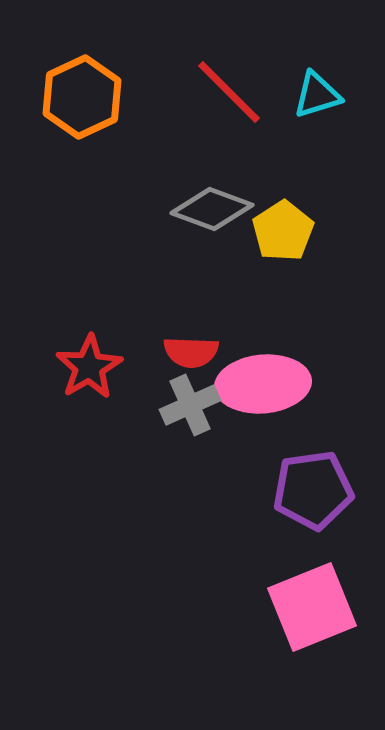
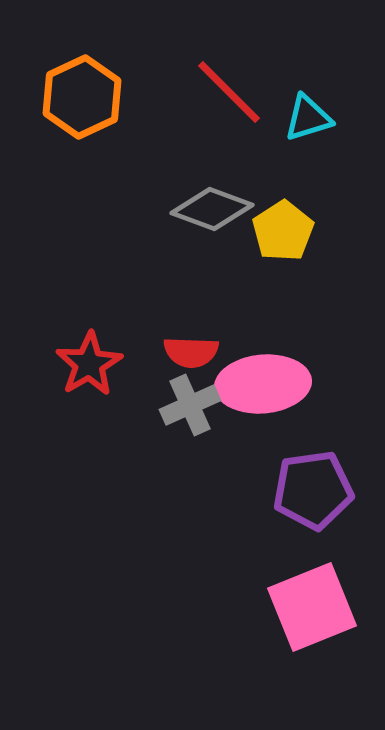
cyan triangle: moved 9 px left, 23 px down
red star: moved 3 px up
